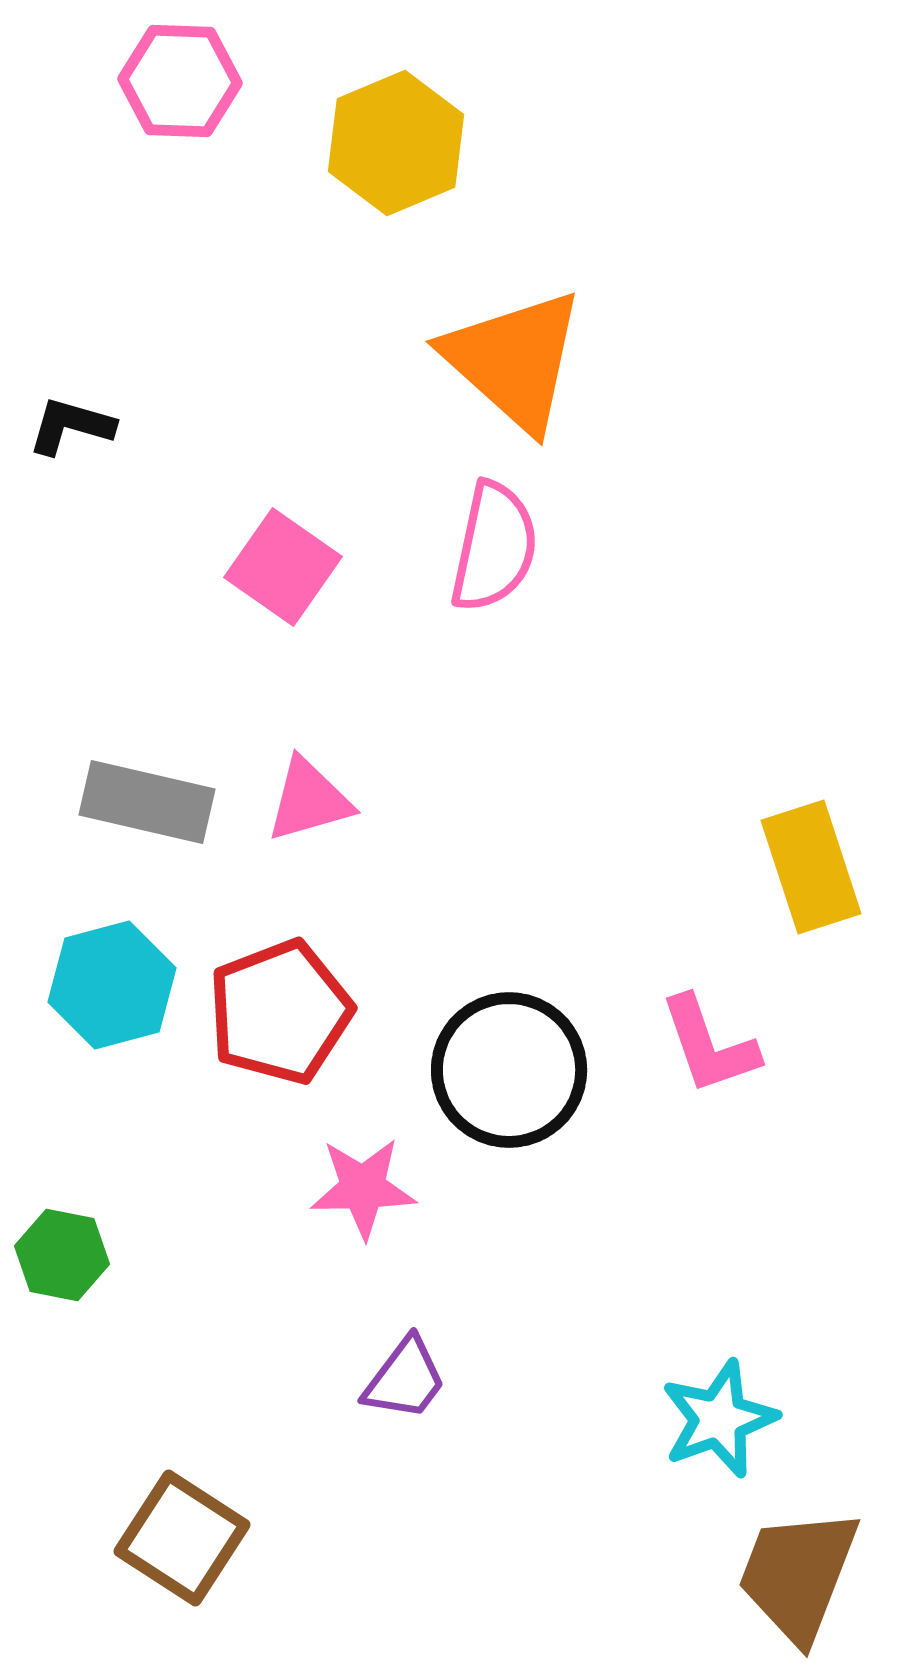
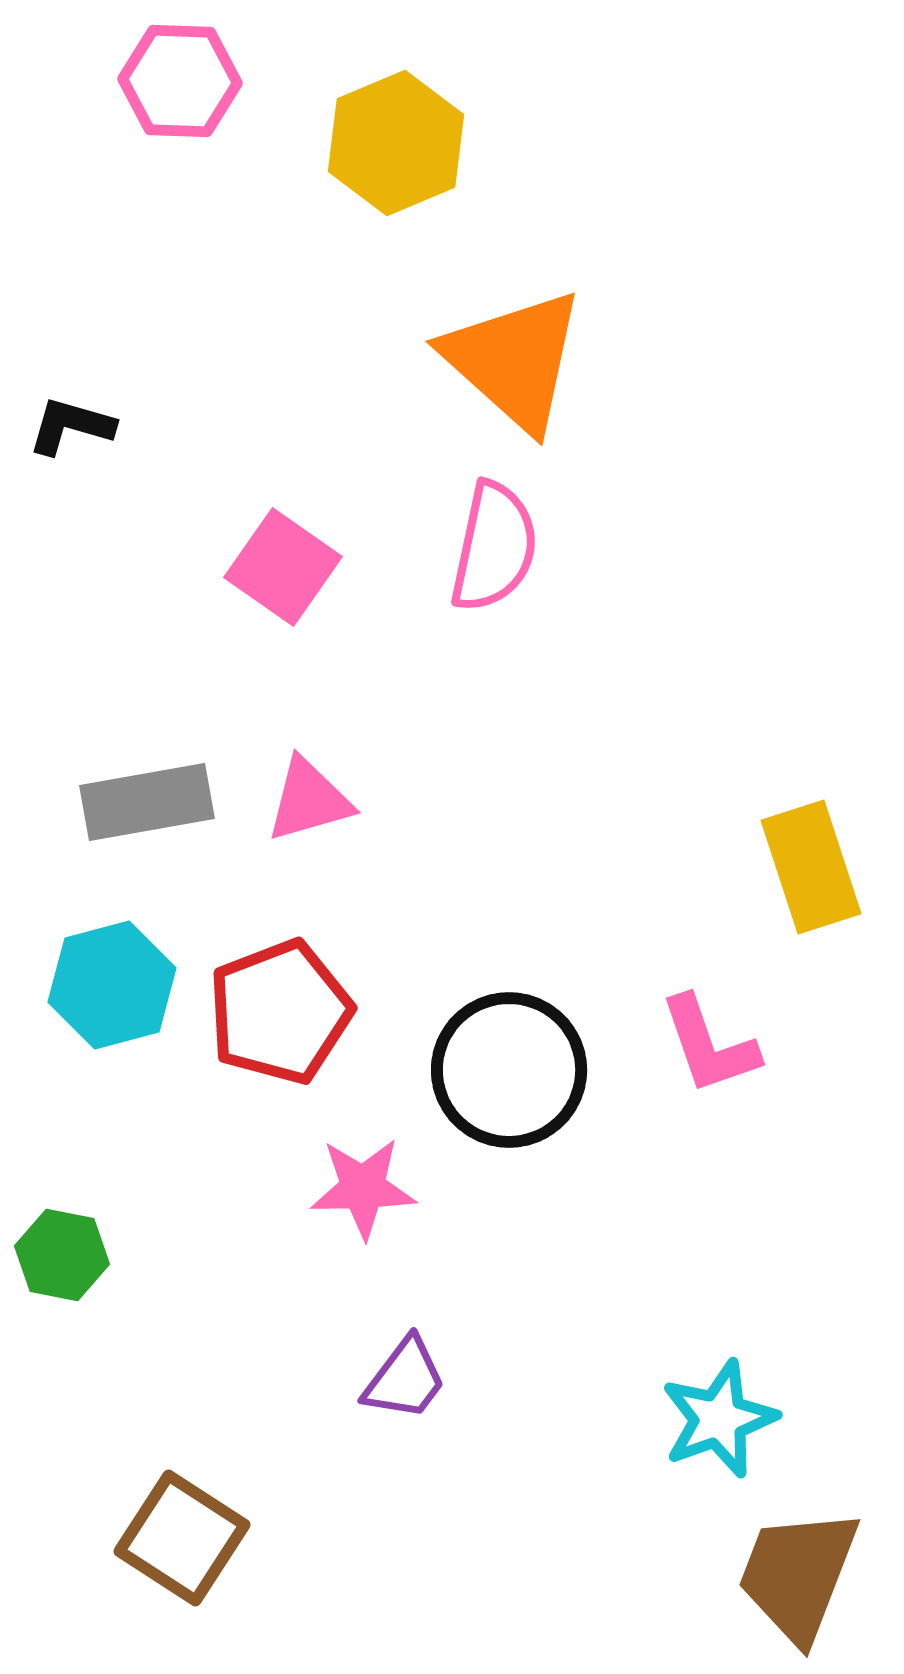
gray rectangle: rotated 23 degrees counterclockwise
